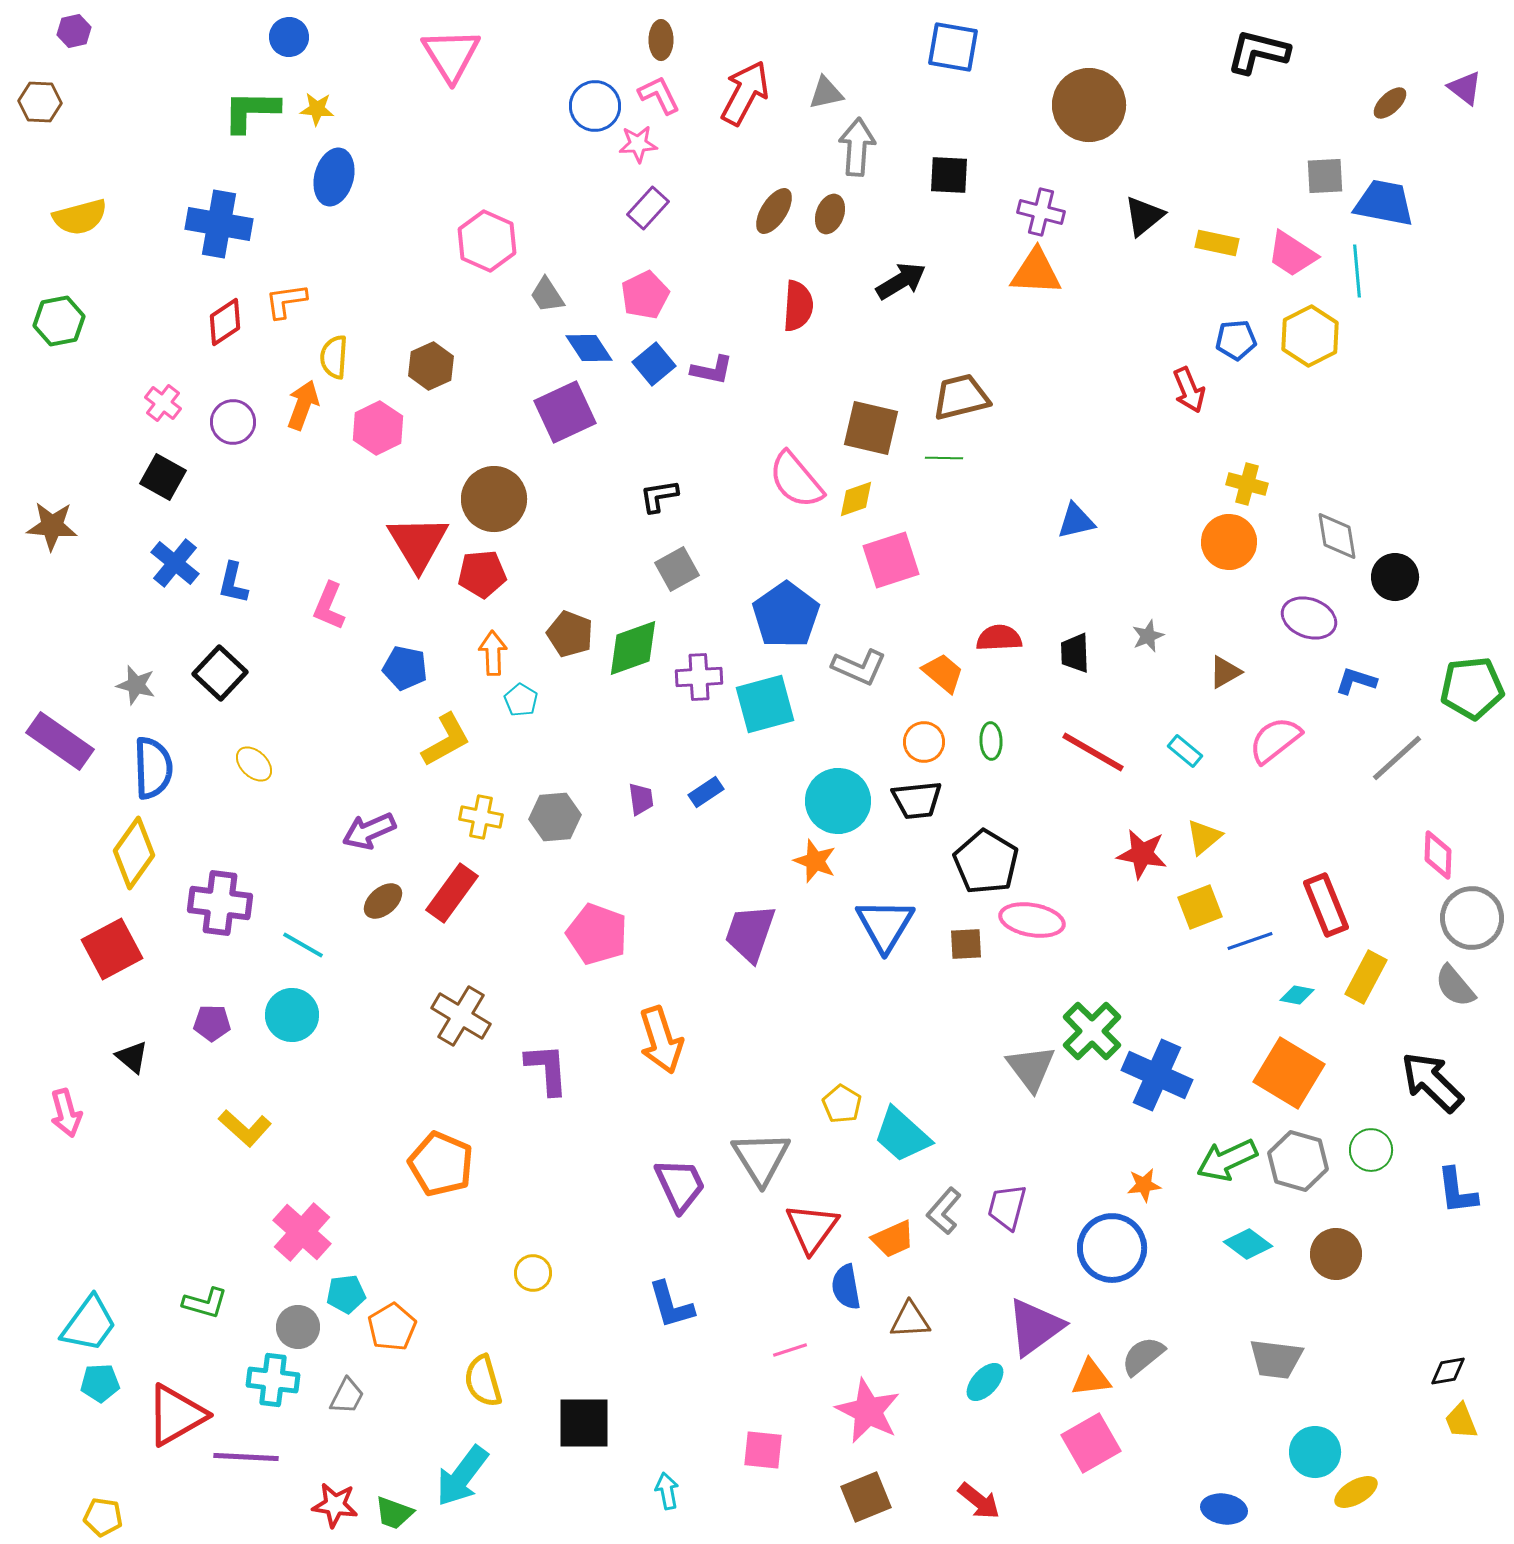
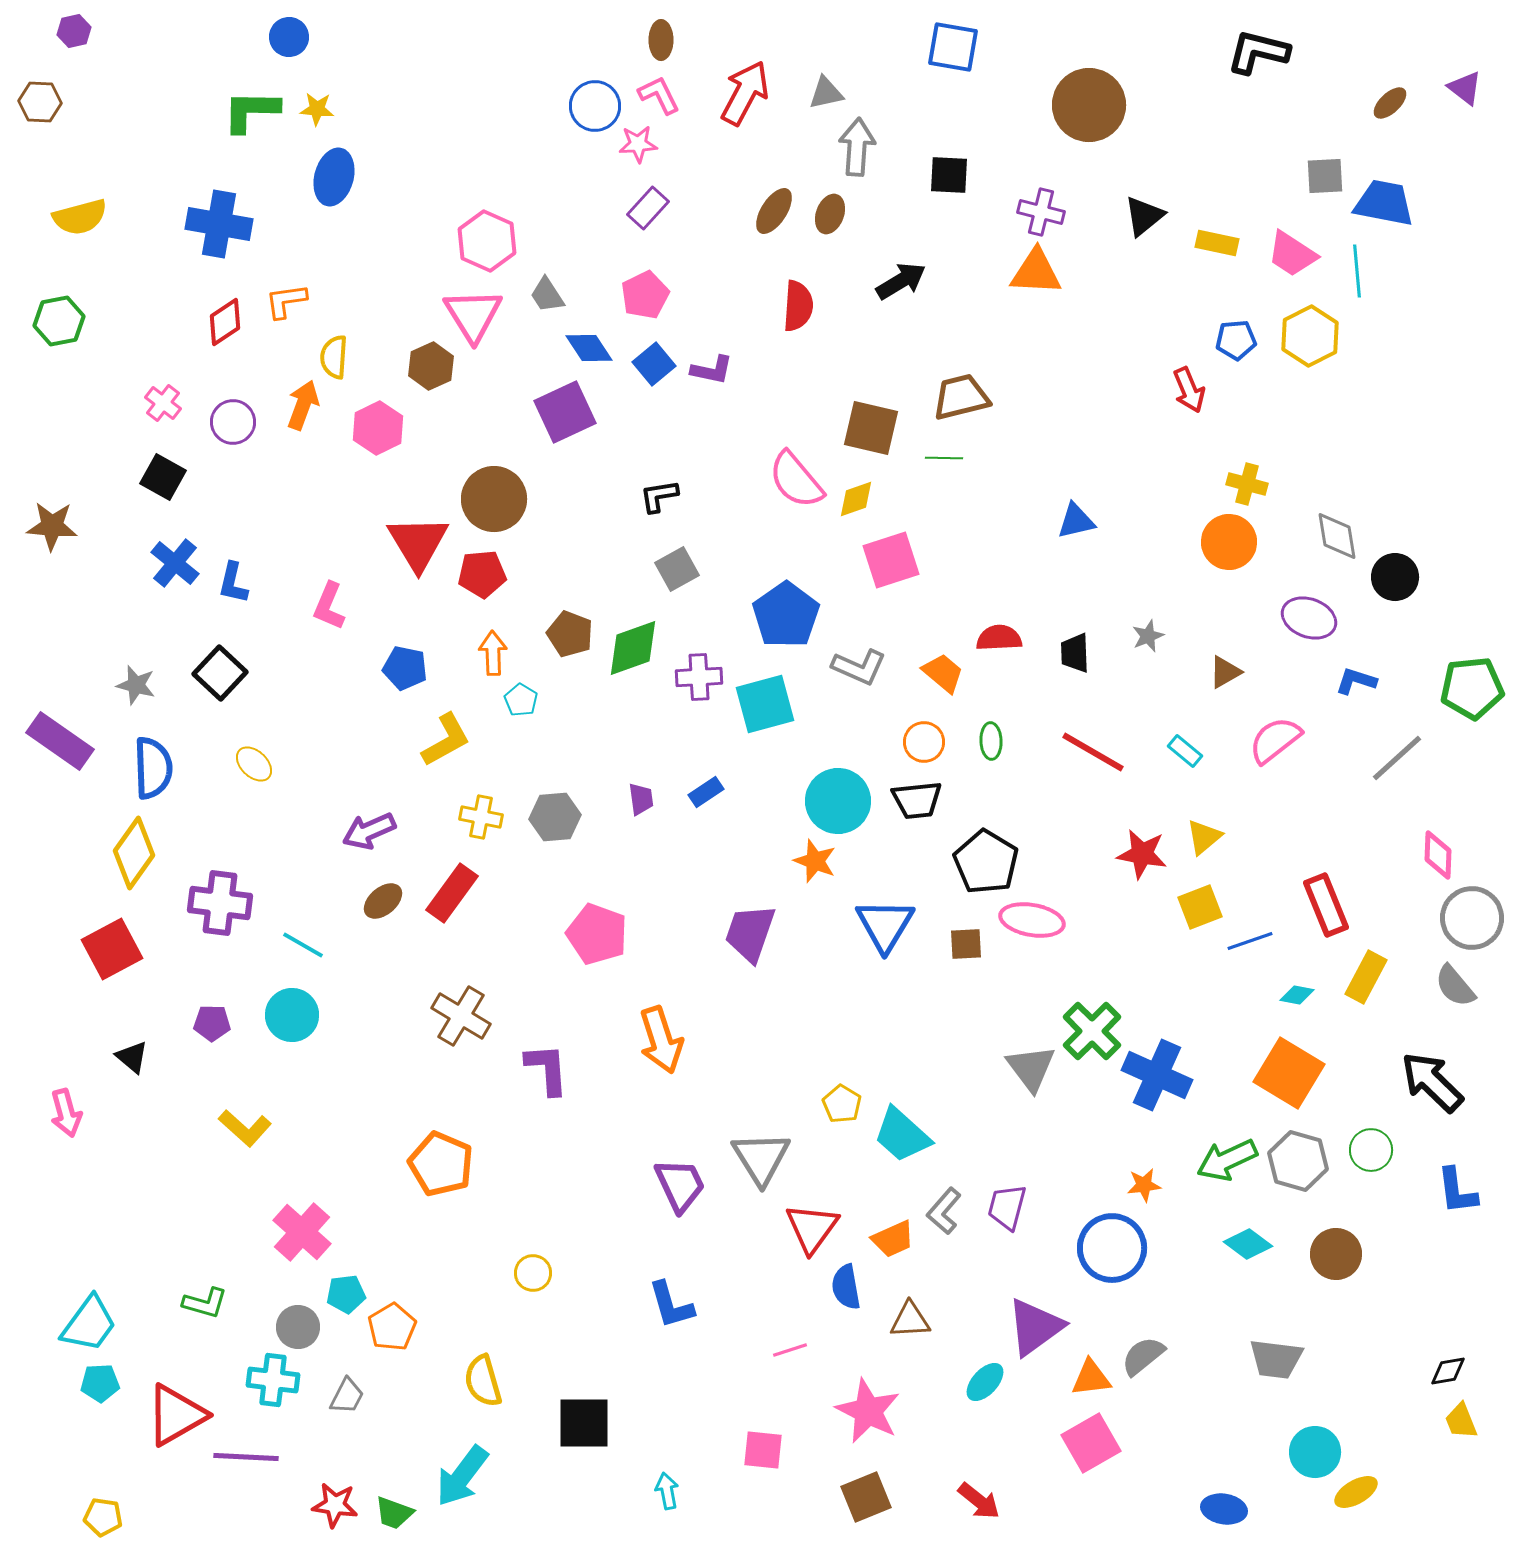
pink triangle at (451, 55): moved 22 px right, 260 px down
